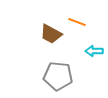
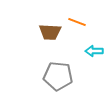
brown trapezoid: moved 1 px left, 2 px up; rotated 25 degrees counterclockwise
